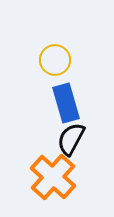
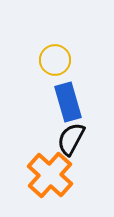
blue rectangle: moved 2 px right, 1 px up
orange cross: moved 3 px left, 2 px up
